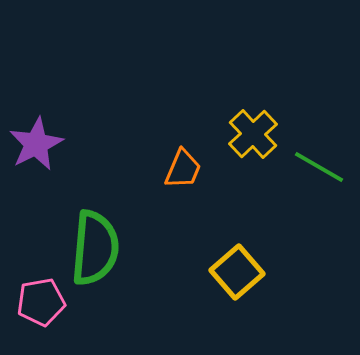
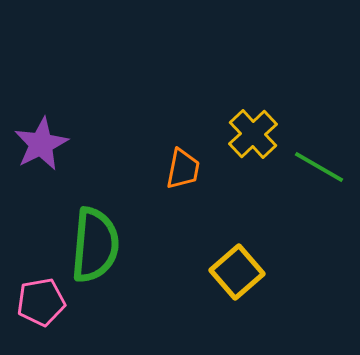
purple star: moved 5 px right
orange trapezoid: rotated 12 degrees counterclockwise
green semicircle: moved 3 px up
